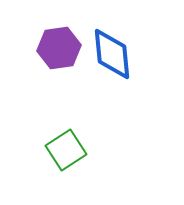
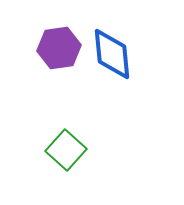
green square: rotated 15 degrees counterclockwise
